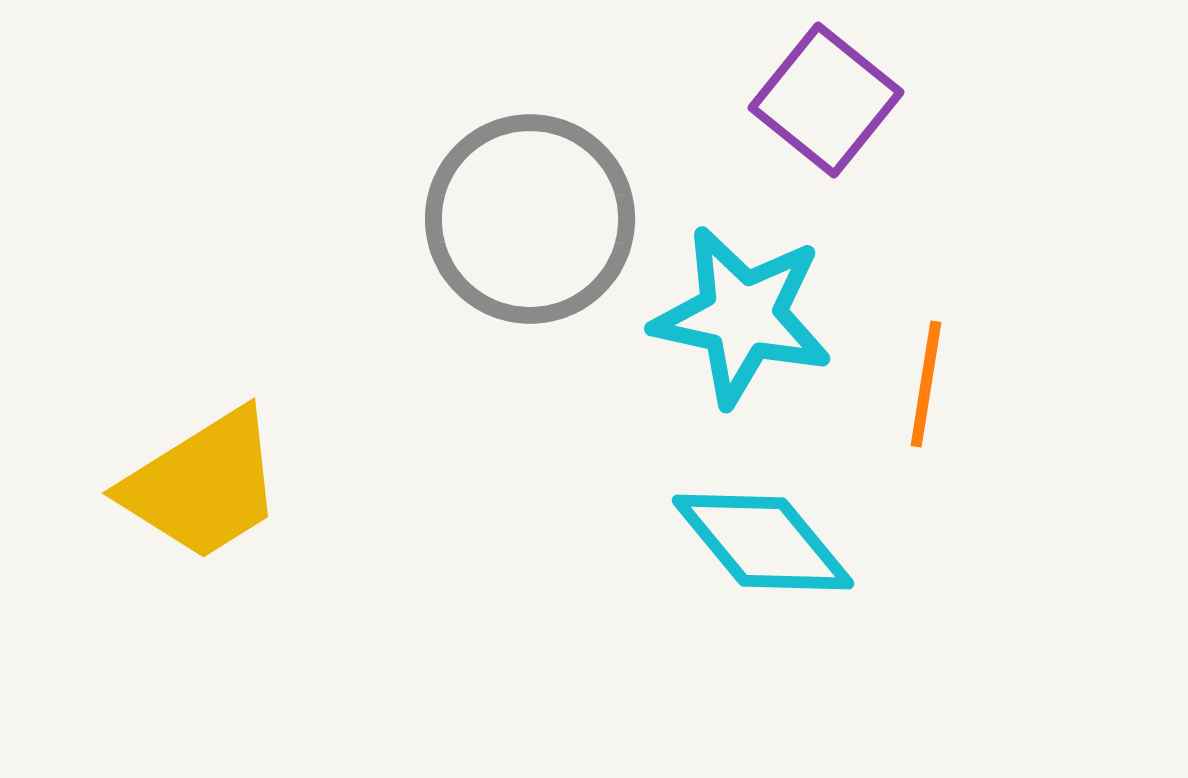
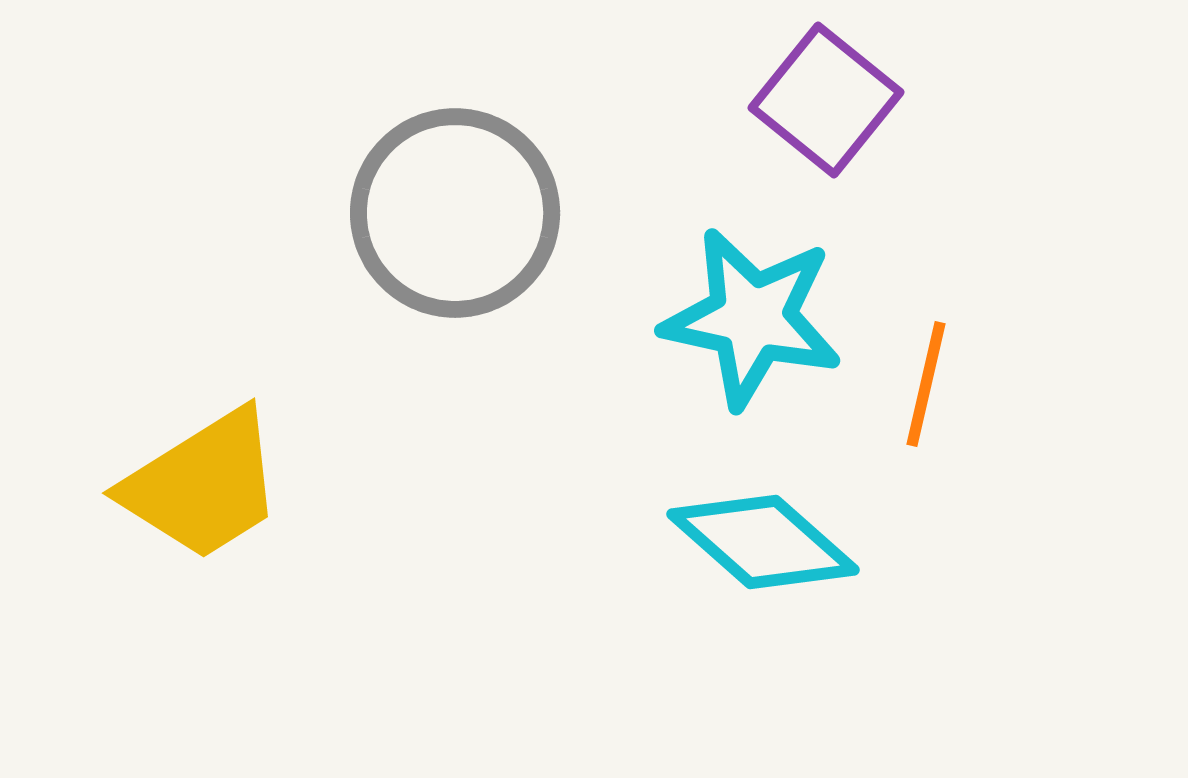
gray circle: moved 75 px left, 6 px up
cyan star: moved 10 px right, 2 px down
orange line: rotated 4 degrees clockwise
cyan diamond: rotated 9 degrees counterclockwise
